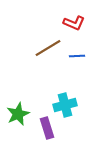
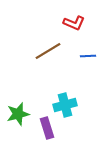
brown line: moved 3 px down
blue line: moved 11 px right
green star: rotated 10 degrees clockwise
